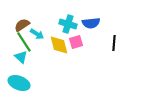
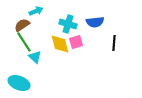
blue semicircle: moved 4 px right, 1 px up
cyan arrow: moved 1 px left, 23 px up; rotated 56 degrees counterclockwise
yellow diamond: moved 1 px right, 1 px up
cyan triangle: moved 14 px right
